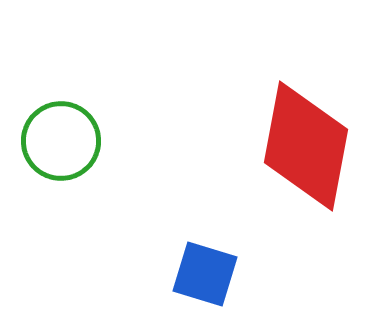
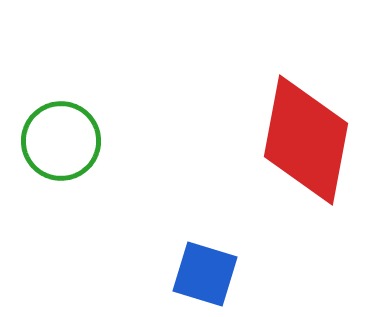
red diamond: moved 6 px up
